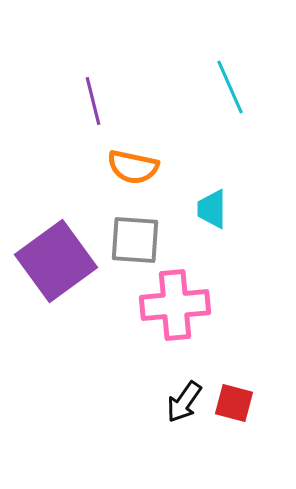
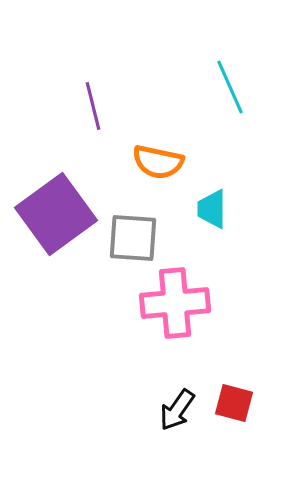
purple line: moved 5 px down
orange semicircle: moved 25 px right, 5 px up
gray square: moved 2 px left, 2 px up
purple square: moved 47 px up
pink cross: moved 2 px up
black arrow: moved 7 px left, 8 px down
